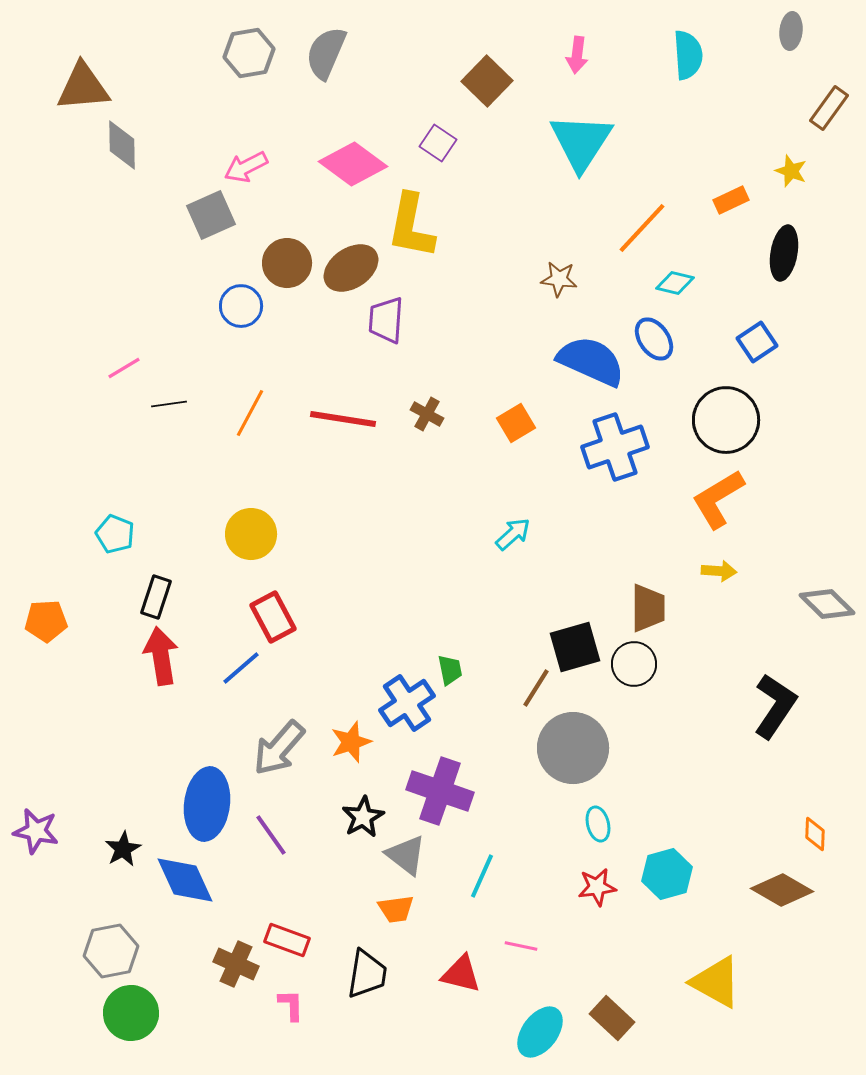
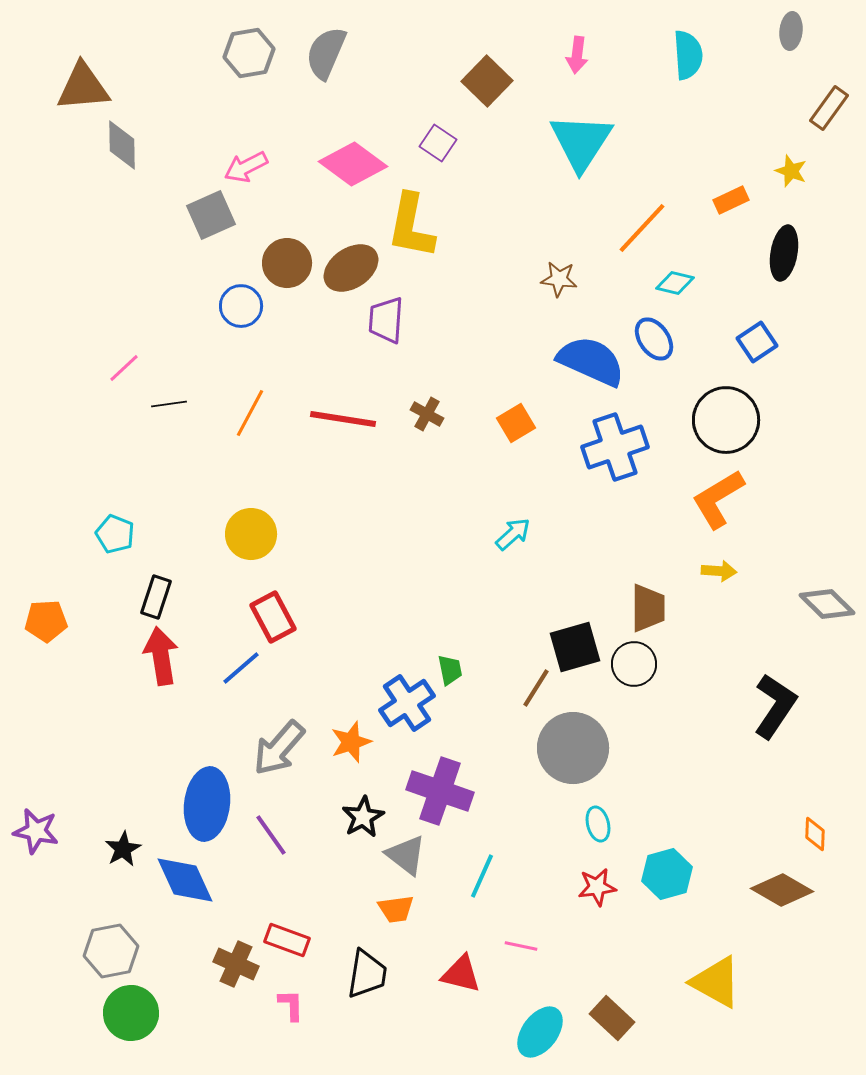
pink line at (124, 368): rotated 12 degrees counterclockwise
